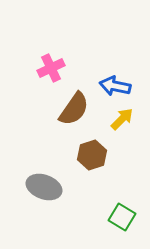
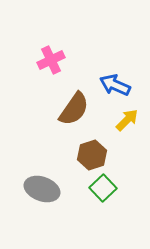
pink cross: moved 8 px up
blue arrow: moved 1 px up; rotated 12 degrees clockwise
yellow arrow: moved 5 px right, 1 px down
gray ellipse: moved 2 px left, 2 px down
green square: moved 19 px left, 29 px up; rotated 16 degrees clockwise
